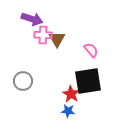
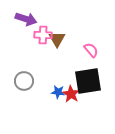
purple arrow: moved 6 px left
gray circle: moved 1 px right
blue star: moved 10 px left, 19 px up
